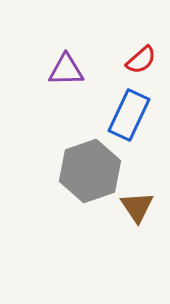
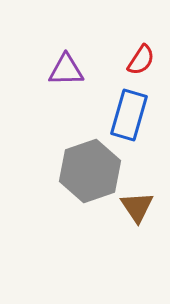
red semicircle: rotated 16 degrees counterclockwise
blue rectangle: rotated 9 degrees counterclockwise
